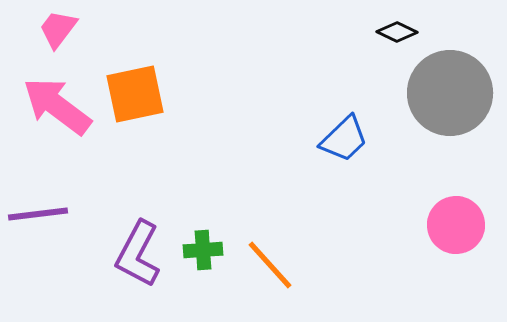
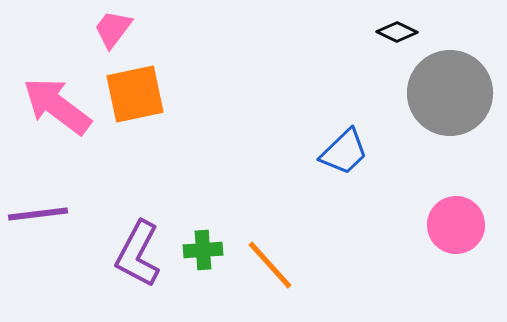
pink trapezoid: moved 55 px right
blue trapezoid: moved 13 px down
